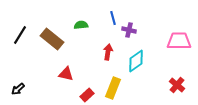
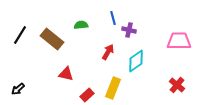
red arrow: rotated 21 degrees clockwise
